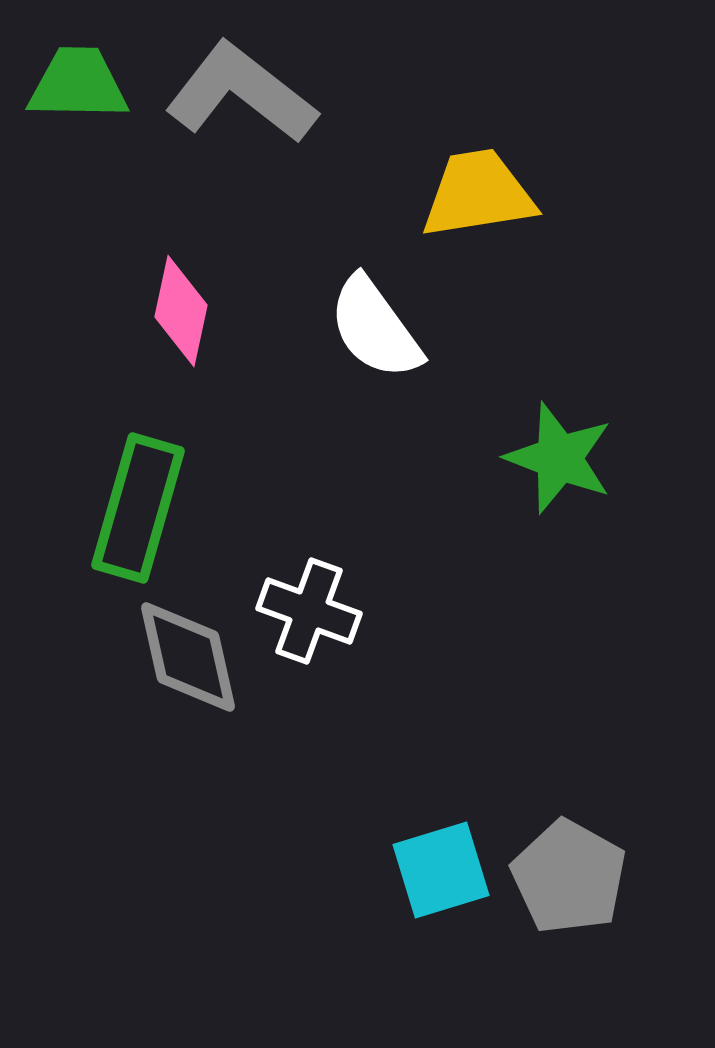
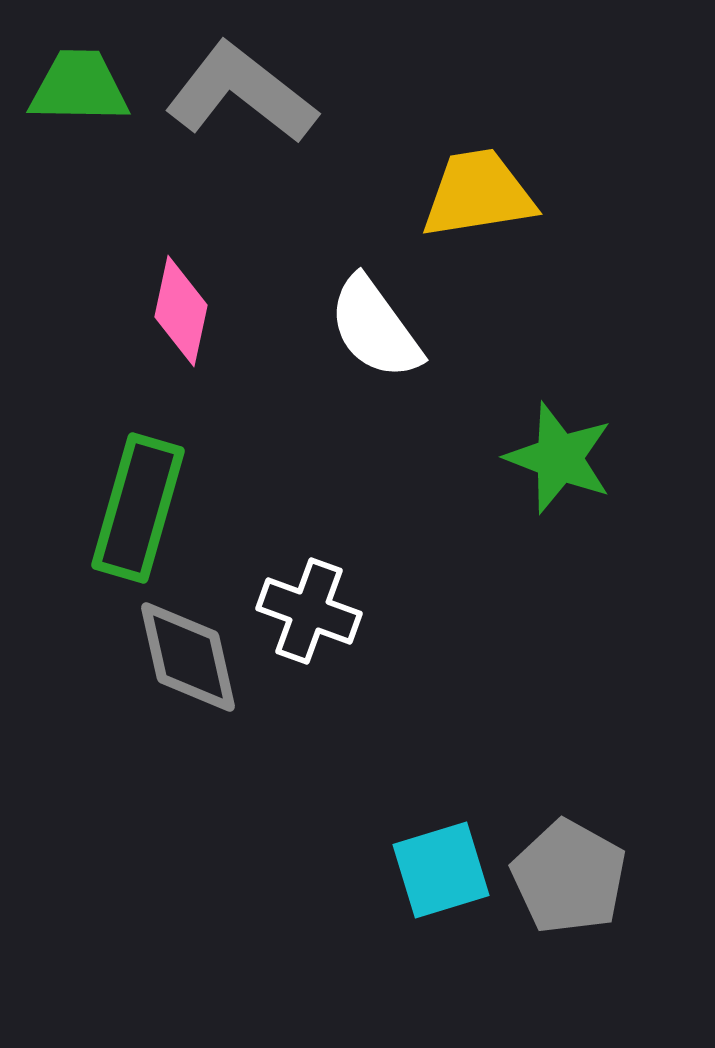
green trapezoid: moved 1 px right, 3 px down
